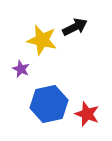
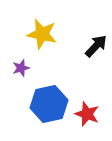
black arrow: moved 21 px right, 19 px down; rotated 20 degrees counterclockwise
yellow star: moved 6 px up
purple star: moved 1 px up; rotated 30 degrees clockwise
